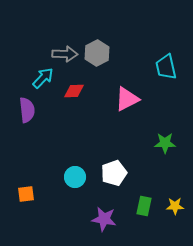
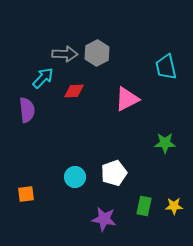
yellow star: moved 1 px left
